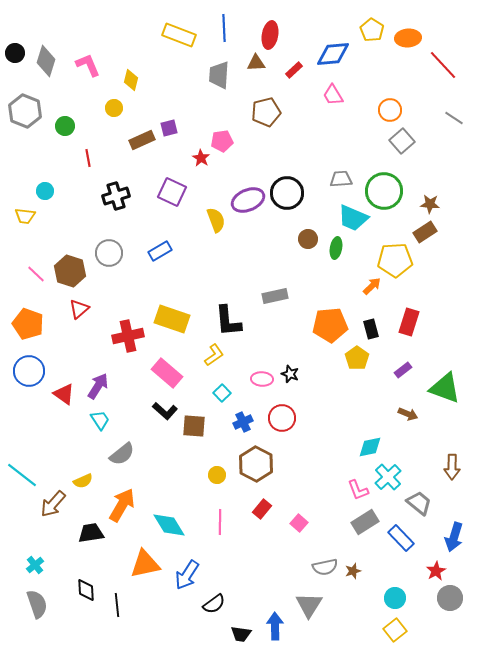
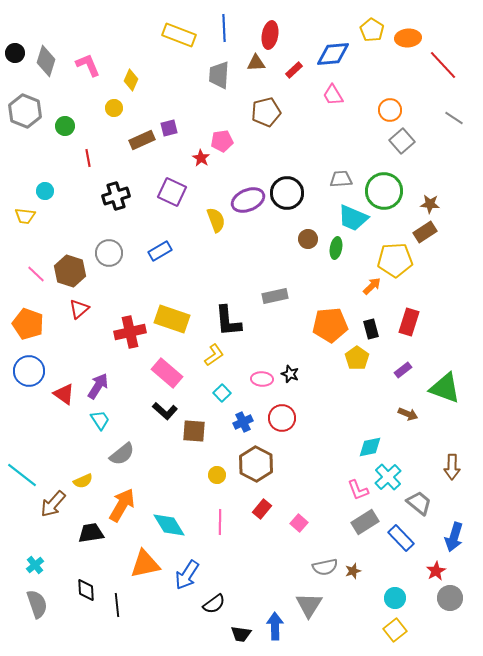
yellow diamond at (131, 80): rotated 10 degrees clockwise
red cross at (128, 336): moved 2 px right, 4 px up
brown square at (194, 426): moved 5 px down
